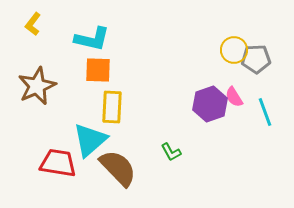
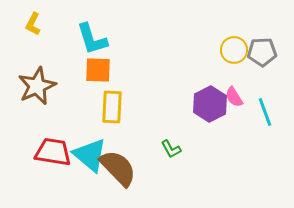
yellow L-shape: rotated 10 degrees counterclockwise
cyan L-shape: rotated 60 degrees clockwise
gray pentagon: moved 6 px right, 7 px up
purple hexagon: rotated 8 degrees counterclockwise
cyan triangle: moved 15 px down; rotated 39 degrees counterclockwise
green L-shape: moved 3 px up
red trapezoid: moved 5 px left, 11 px up
